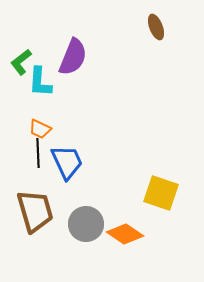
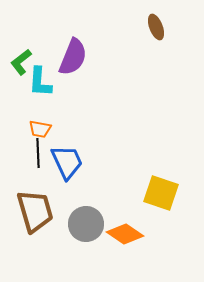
orange trapezoid: rotated 15 degrees counterclockwise
